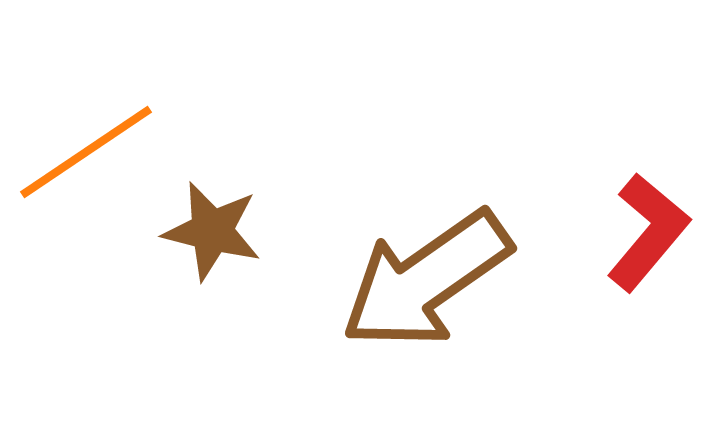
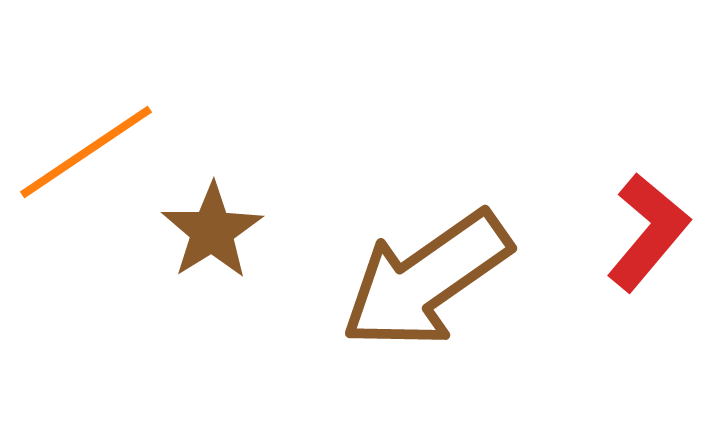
brown star: rotated 26 degrees clockwise
